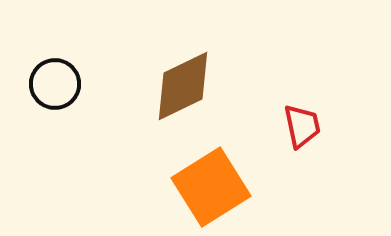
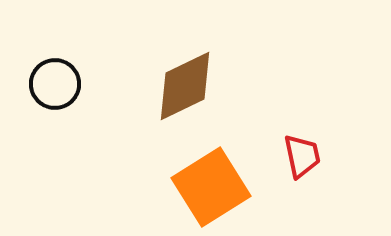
brown diamond: moved 2 px right
red trapezoid: moved 30 px down
